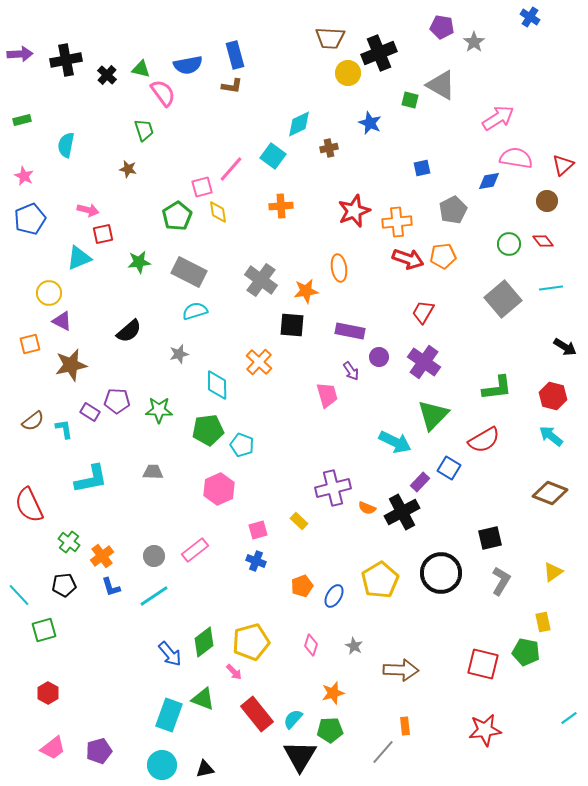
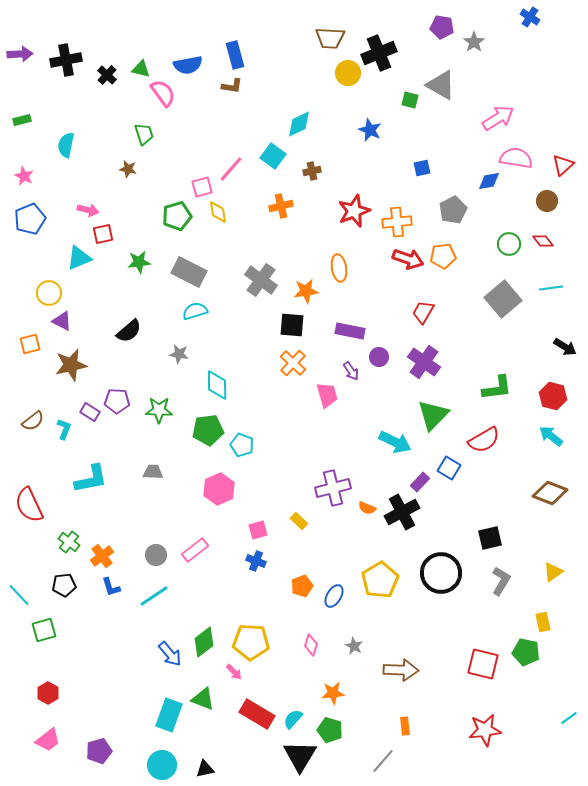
blue star at (370, 123): moved 7 px down
green trapezoid at (144, 130): moved 4 px down
brown cross at (329, 148): moved 17 px left, 23 px down
orange cross at (281, 206): rotated 10 degrees counterclockwise
green pentagon at (177, 216): rotated 16 degrees clockwise
gray star at (179, 354): rotated 24 degrees clockwise
orange cross at (259, 362): moved 34 px right, 1 px down
cyan L-shape at (64, 429): rotated 30 degrees clockwise
gray circle at (154, 556): moved 2 px right, 1 px up
yellow pentagon at (251, 642): rotated 18 degrees clockwise
orange star at (333, 693): rotated 10 degrees clockwise
red rectangle at (257, 714): rotated 20 degrees counterclockwise
green pentagon at (330, 730): rotated 20 degrees clockwise
pink trapezoid at (53, 748): moved 5 px left, 8 px up
gray line at (383, 752): moved 9 px down
